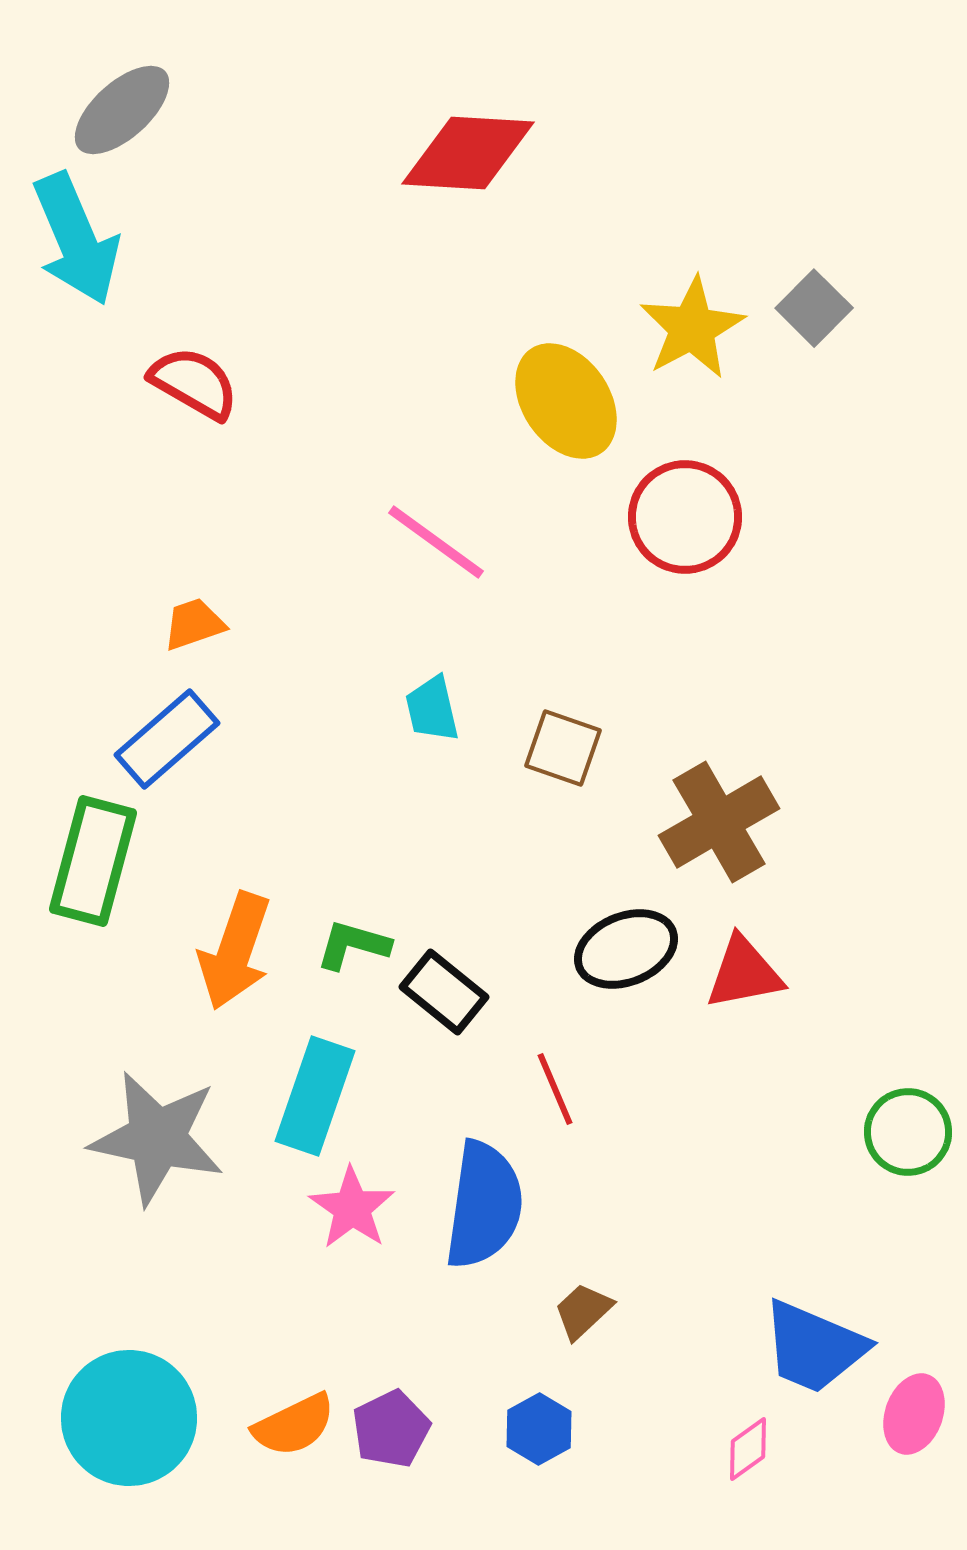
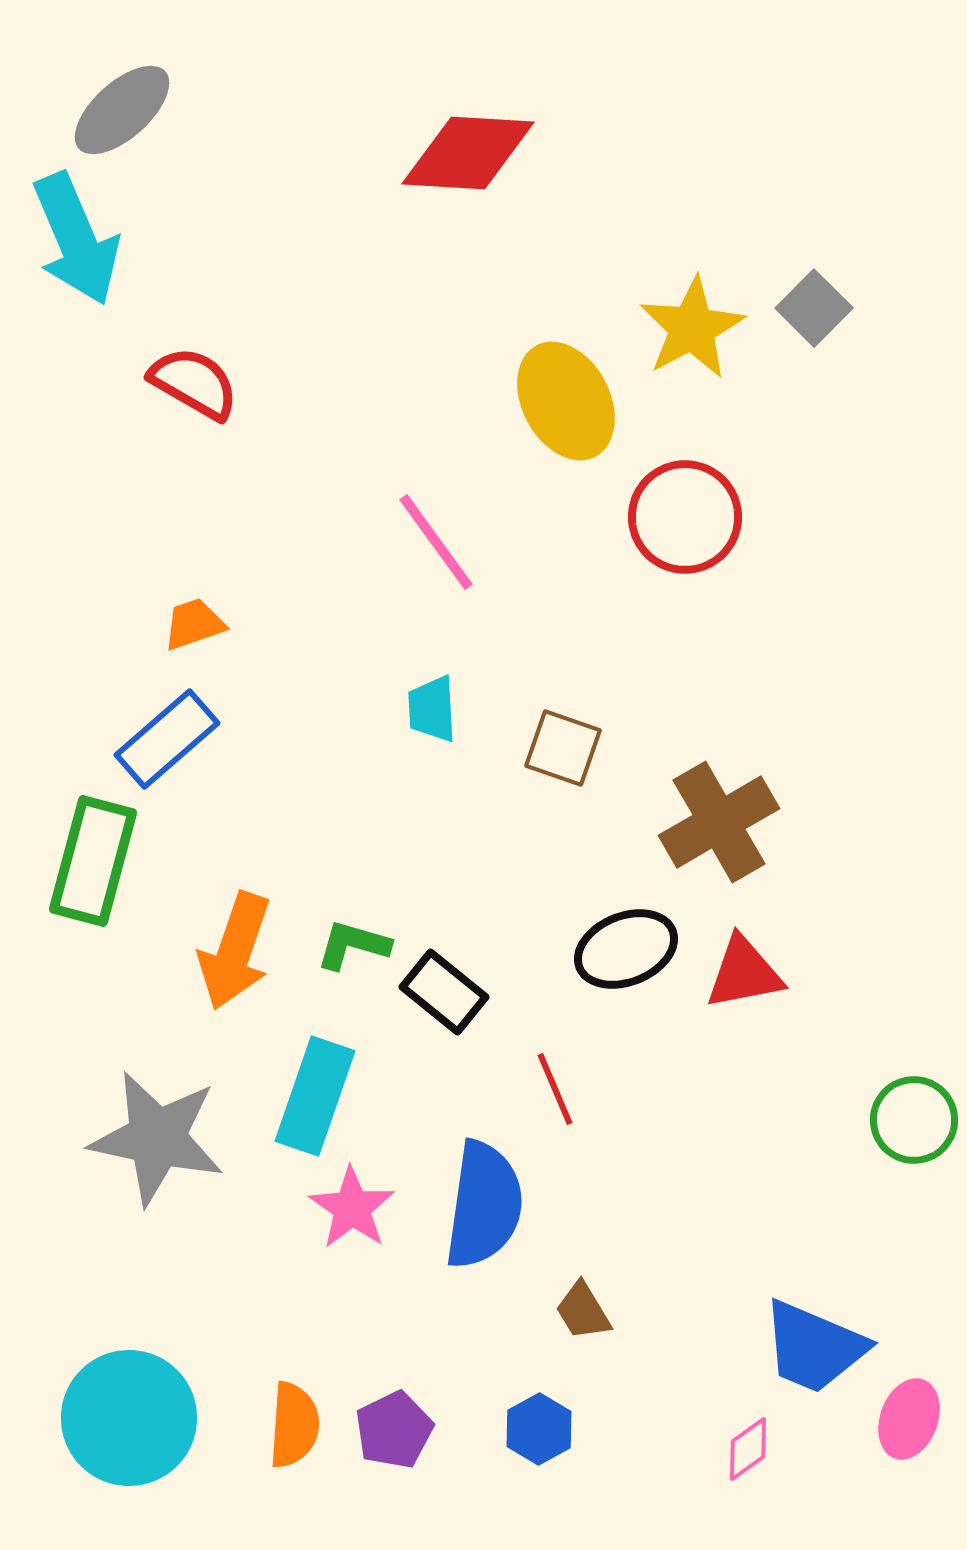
yellow ellipse: rotated 6 degrees clockwise
pink line: rotated 18 degrees clockwise
cyan trapezoid: rotated 10 degrees clockwise
green circle: moved 6 px right, 12 px up
brown trapezoid: rotated 78 degrees counterclockwise
pink ellipse: moved 5 px left, 5 px down
orange semicircle: rotated 60 degrees counterclockwise
purple pentagon: moved 3 px right, 1 px down
